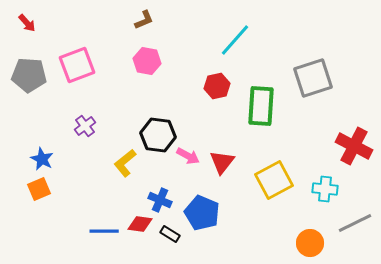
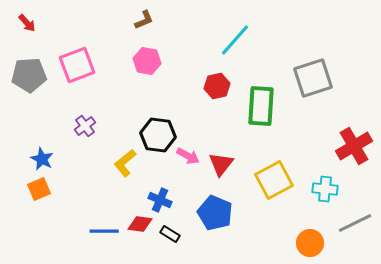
gray pentagon: rotated 8 degrees counterclockwise
red cross: rotated 33 degrees clockwise
red triangle: moved 1 px left, 2 px down
blue pentagon: moved 13 px right
